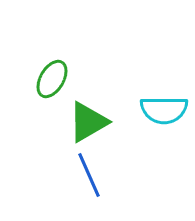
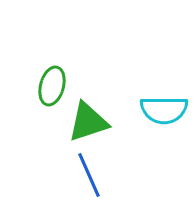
green ellipse: moved 7 px down; rotated 15 degrees counterclockwise
green triangle: rotated 12 degrees clockwise
